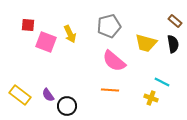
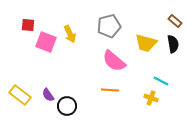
cyan line: moved 1 px left, 1 px up
